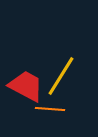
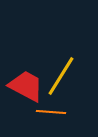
orange line: moved 1 px right, 3 px down
